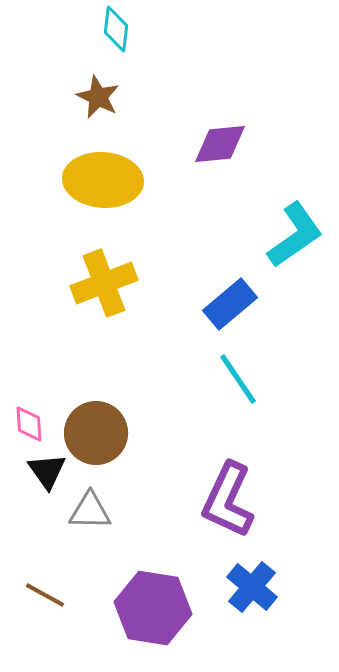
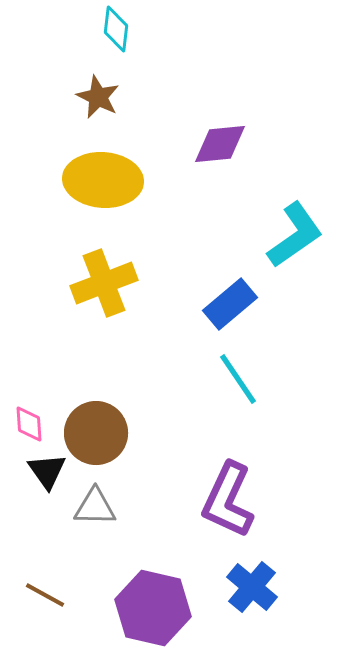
gray triangle: moved 5 px right, 4 px up
purple hexagon: rotated 4 degrees clockwise
